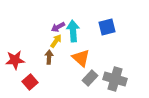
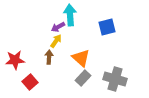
cyan arrow: moved 3 px left, 16 px up
gray rectangle: moved 7 px left
